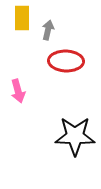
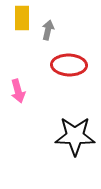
red ellipse: moved 3 px right, 4 px down
